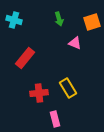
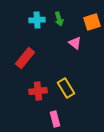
cyan cross: moved 23 px right; rotated 21 degrees counterclockwise
pink triangle: rotated 16 degrees clockwise
yellow rectangle: moved 2 px left
red cross: moved 1 px left, 2 px up
